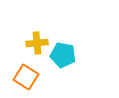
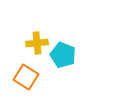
cyan pentagon: rotated 10 degrees clockwise
